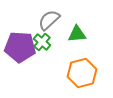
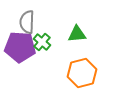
gray semicircle: moved 22 px left, 2 px down; rotated 45 degrees counterclockwise
